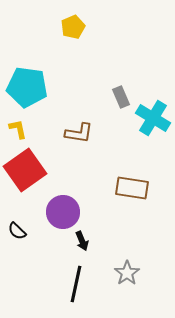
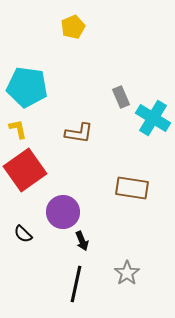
black semicircle: moved 6 px right, 3 px down
